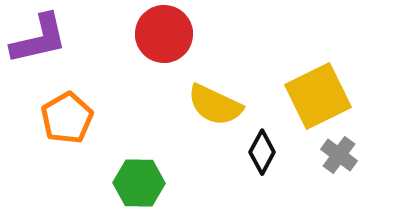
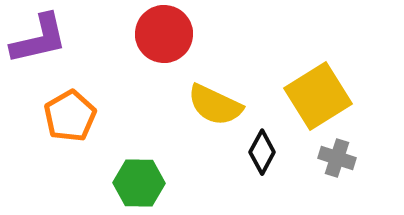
yellow square: rotated 6 degrees counterclockwise
orange pentagon: moved 3 px right, 2 px up
gray cross: moved 2 px left, 3 px down; rotated 18 degrees counterclockwise
